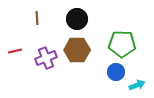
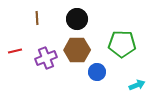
blue circle: moved 19 px left
